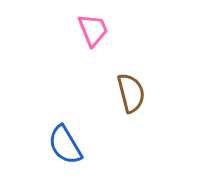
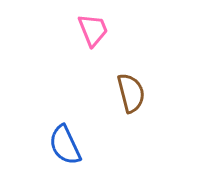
blue semicircle: rotated 6 degrees clockwise
